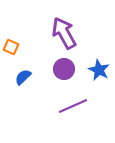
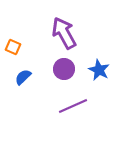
orange square: moved 2 px right
